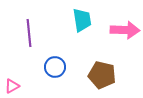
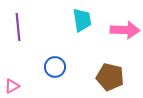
purple line: moved 11 px left, 6 px up
brown pentagon: moved 8 px right, 2 px down
